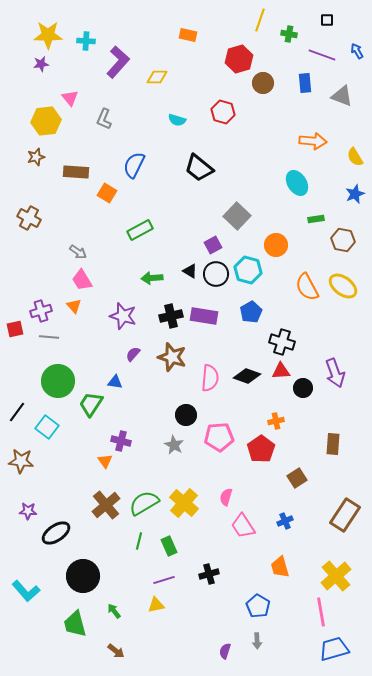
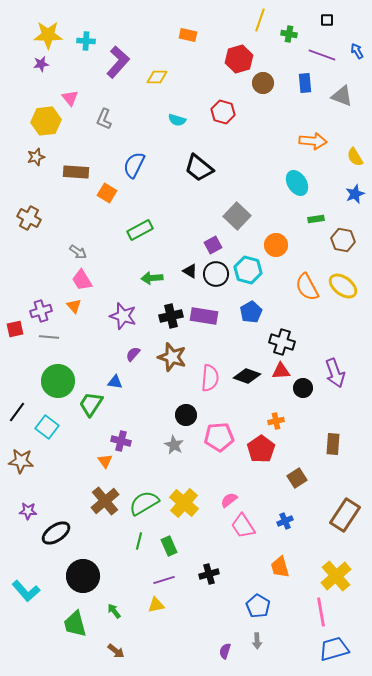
pink semicircle at (226, 497): moved 3 px right, 3 px down; rotated 36 degrees clockwise
brown cross at (106, 505): moved 1 px left, 4 px up
